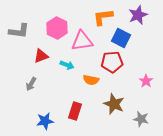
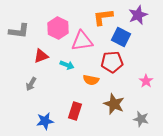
pink hexagon: moved 1 px right
blue square: moved 1 px up
